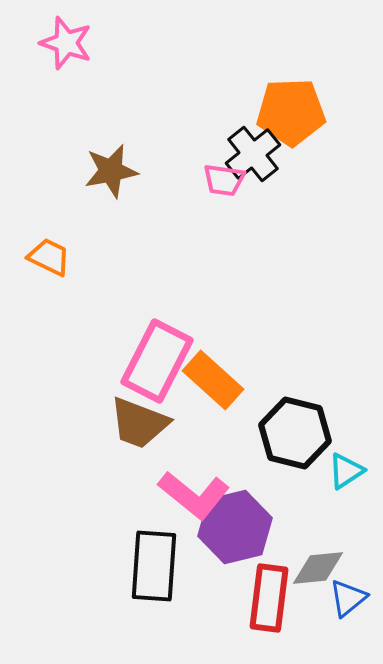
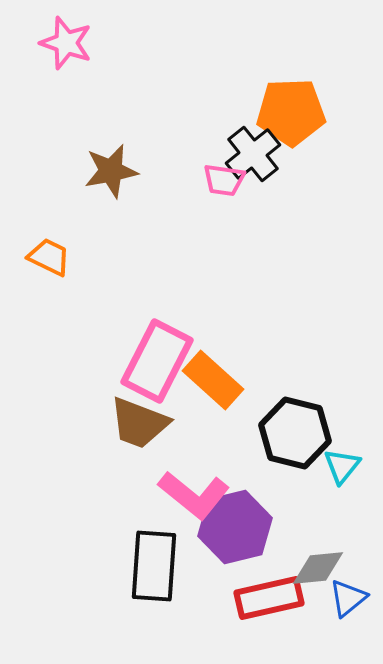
cyan triangle: moved 4 px left, 5 px up; rotated 18 degrees counterclockwise
red rectangle: rotated 70 degrees clockwise
